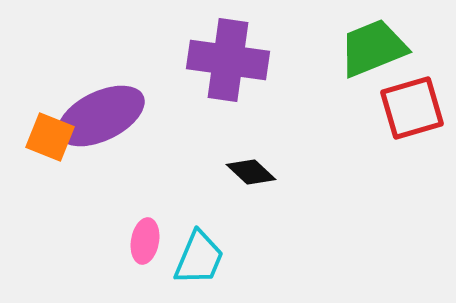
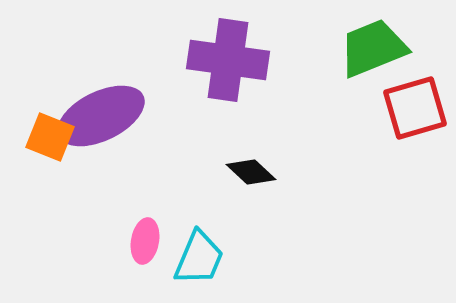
red square: moved 3 px right
